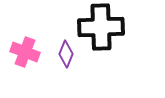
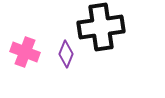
black cross: rotated 6 degrees counterclockwise
